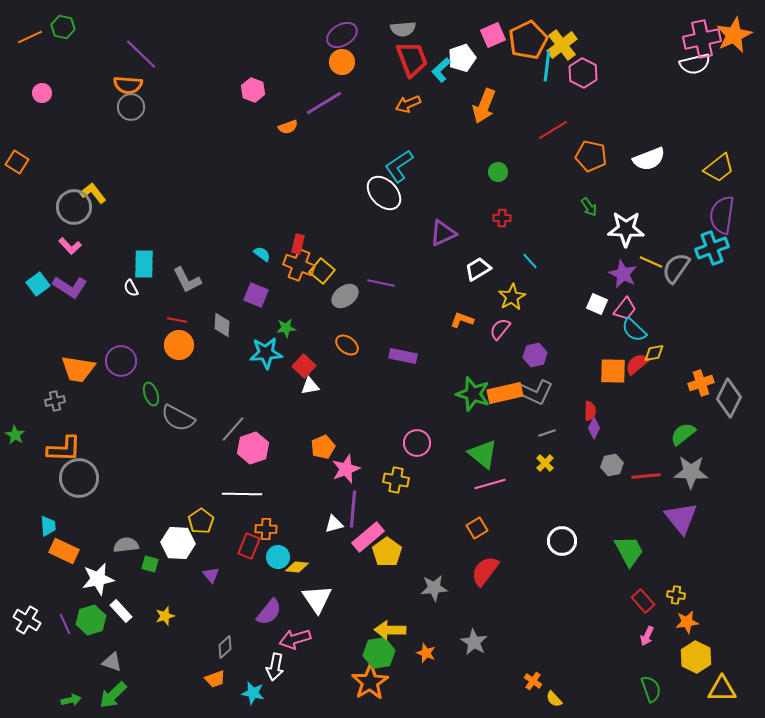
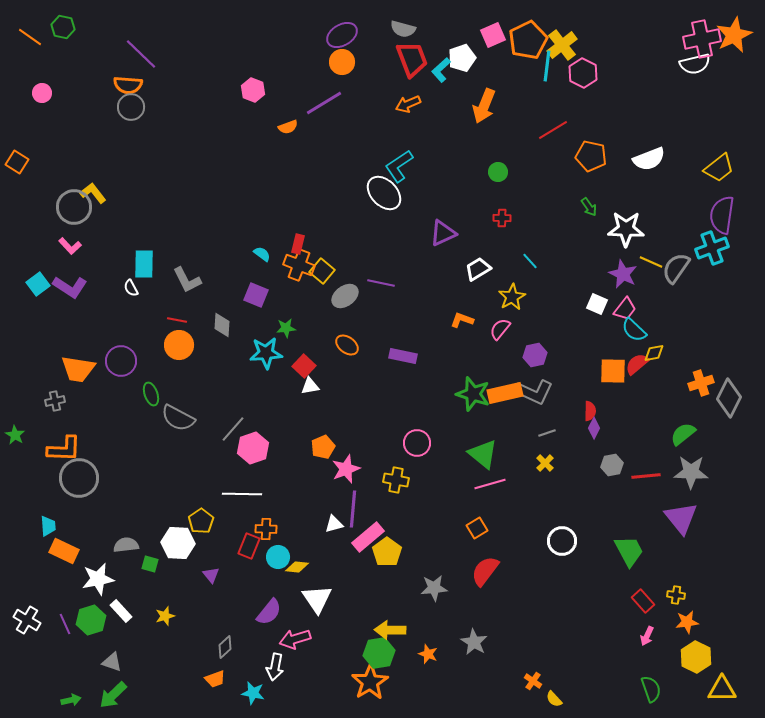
gray semicircle at (403, 29): rotated 20 degrees clockwise
orange line at (30, 37): rotated 60 degrees clockwise
orange star at (426, 653): moved 2 px right, 1 px down
